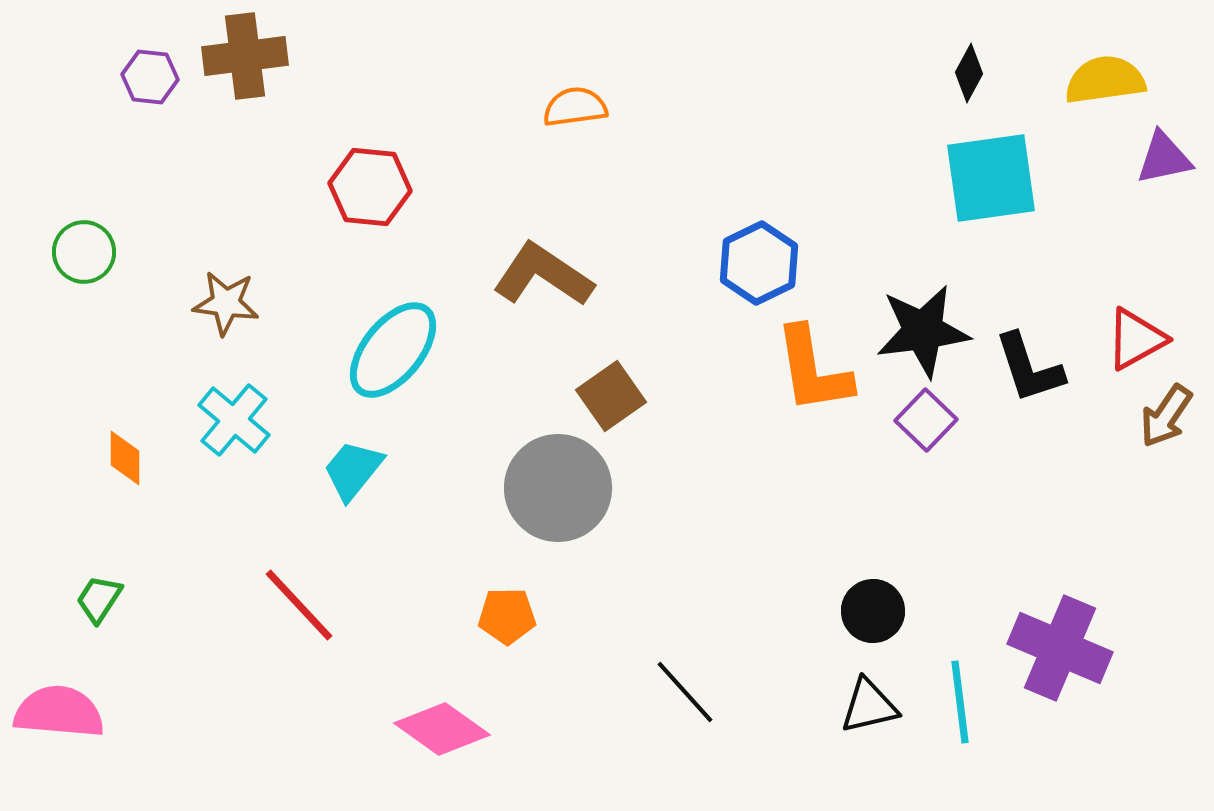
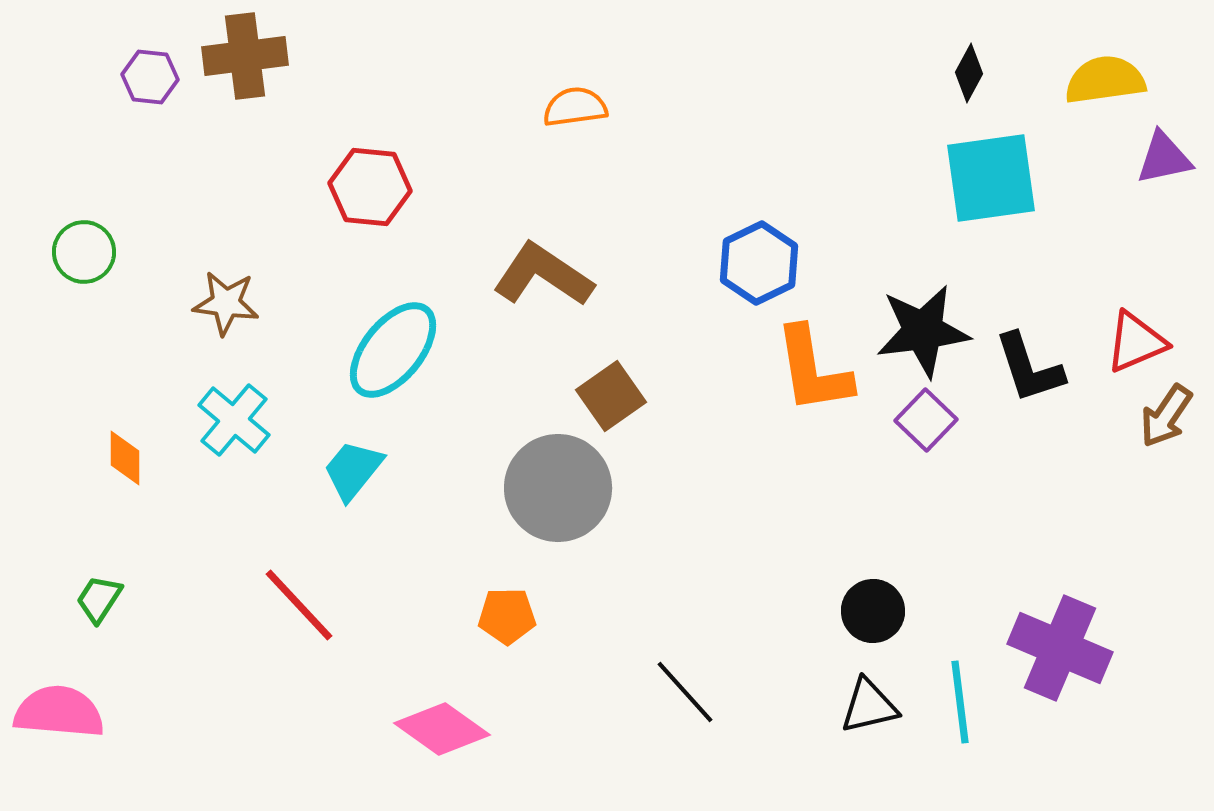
red triangle: moved 3 px down; rotated 6 degrees clockwise
